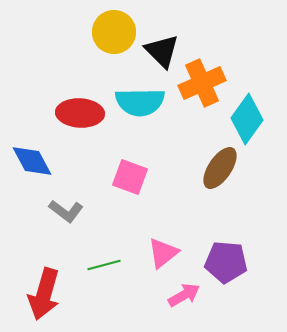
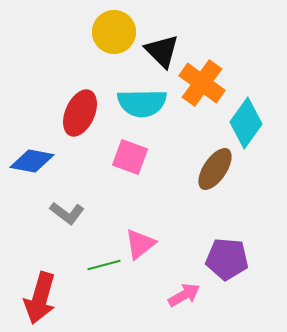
orange cross: rotated 30 degrees counterclockwise
cyan semicircle: moved 2 px right, 1 px down
red ellipse: rotated 69 degrees counterclockwise
cyan diamond: moved 1 px left, 4 px down
blue diamond: rotated 51 degrees counterclockwise
brown ellipse: moved 5 px left, 1 px down
pink square: moved 20 px up
gray L-shape: moved 1 px right, 2 px down
pink triangle: moved 23 px left, 9 px up
purple pentagon: moved 1 px right, 3 px up
red arrow: moved 4 px left, 4 px down
